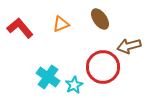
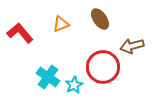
red L-shape: moved 5 px down
brown arrow: moved 3 px right
